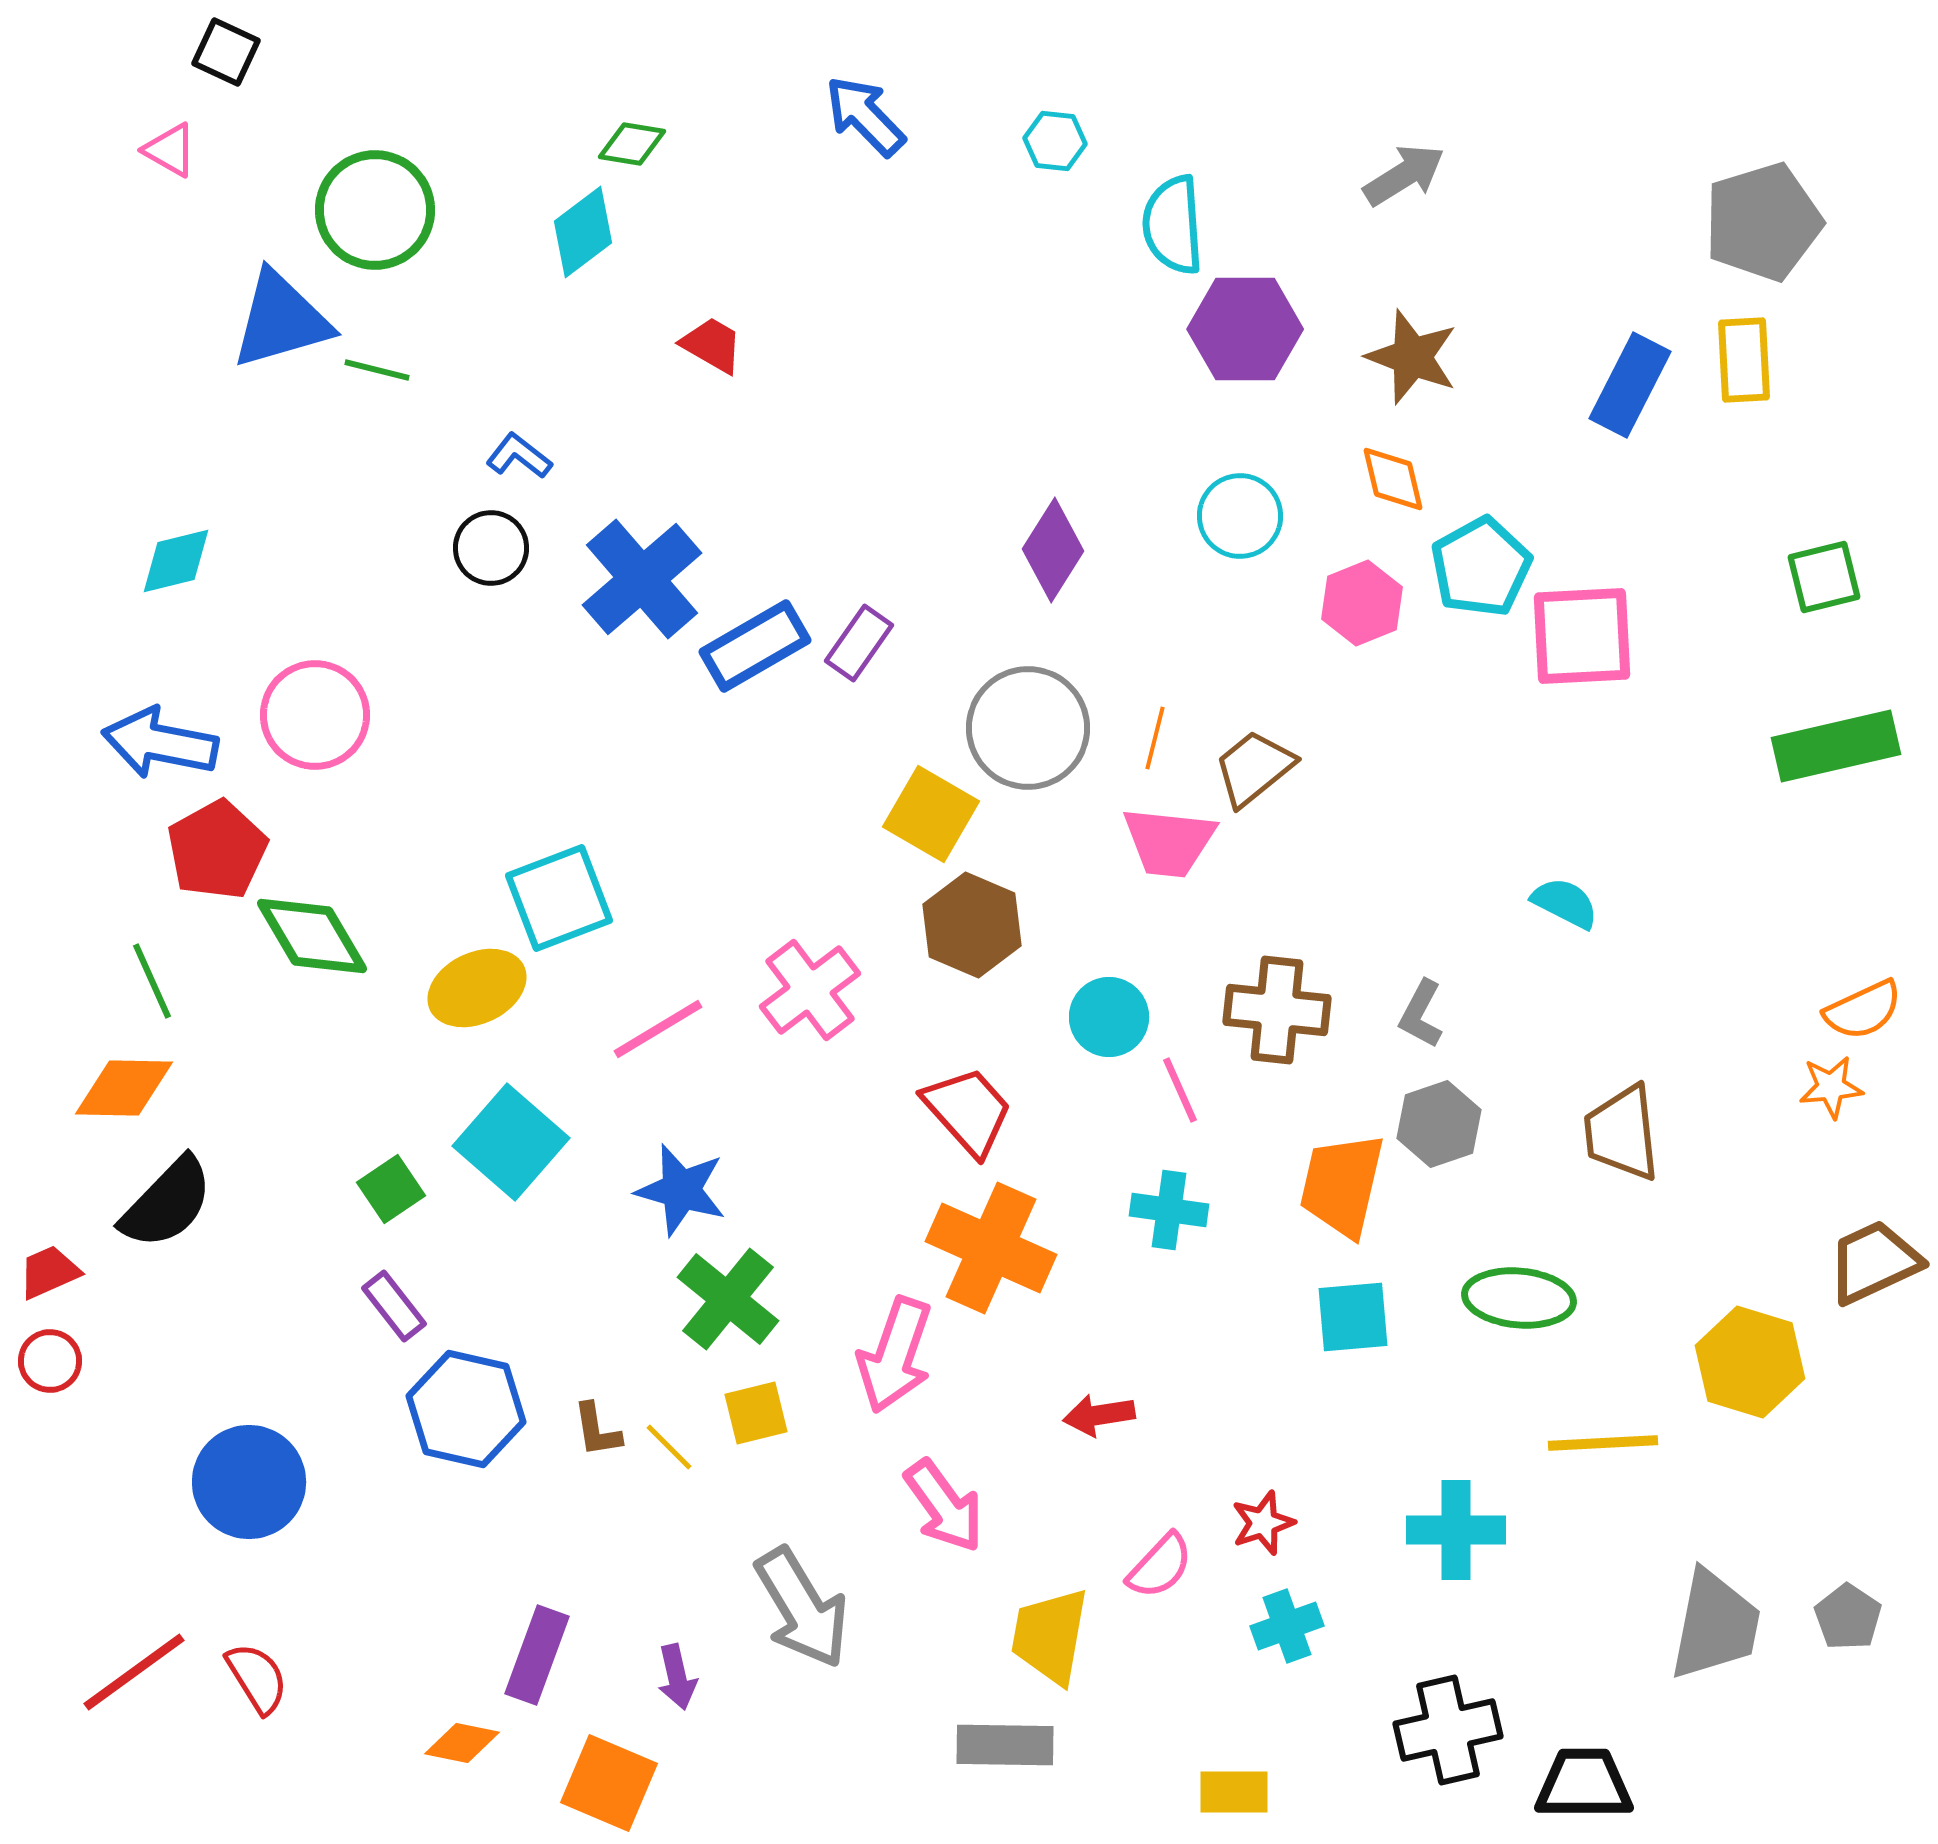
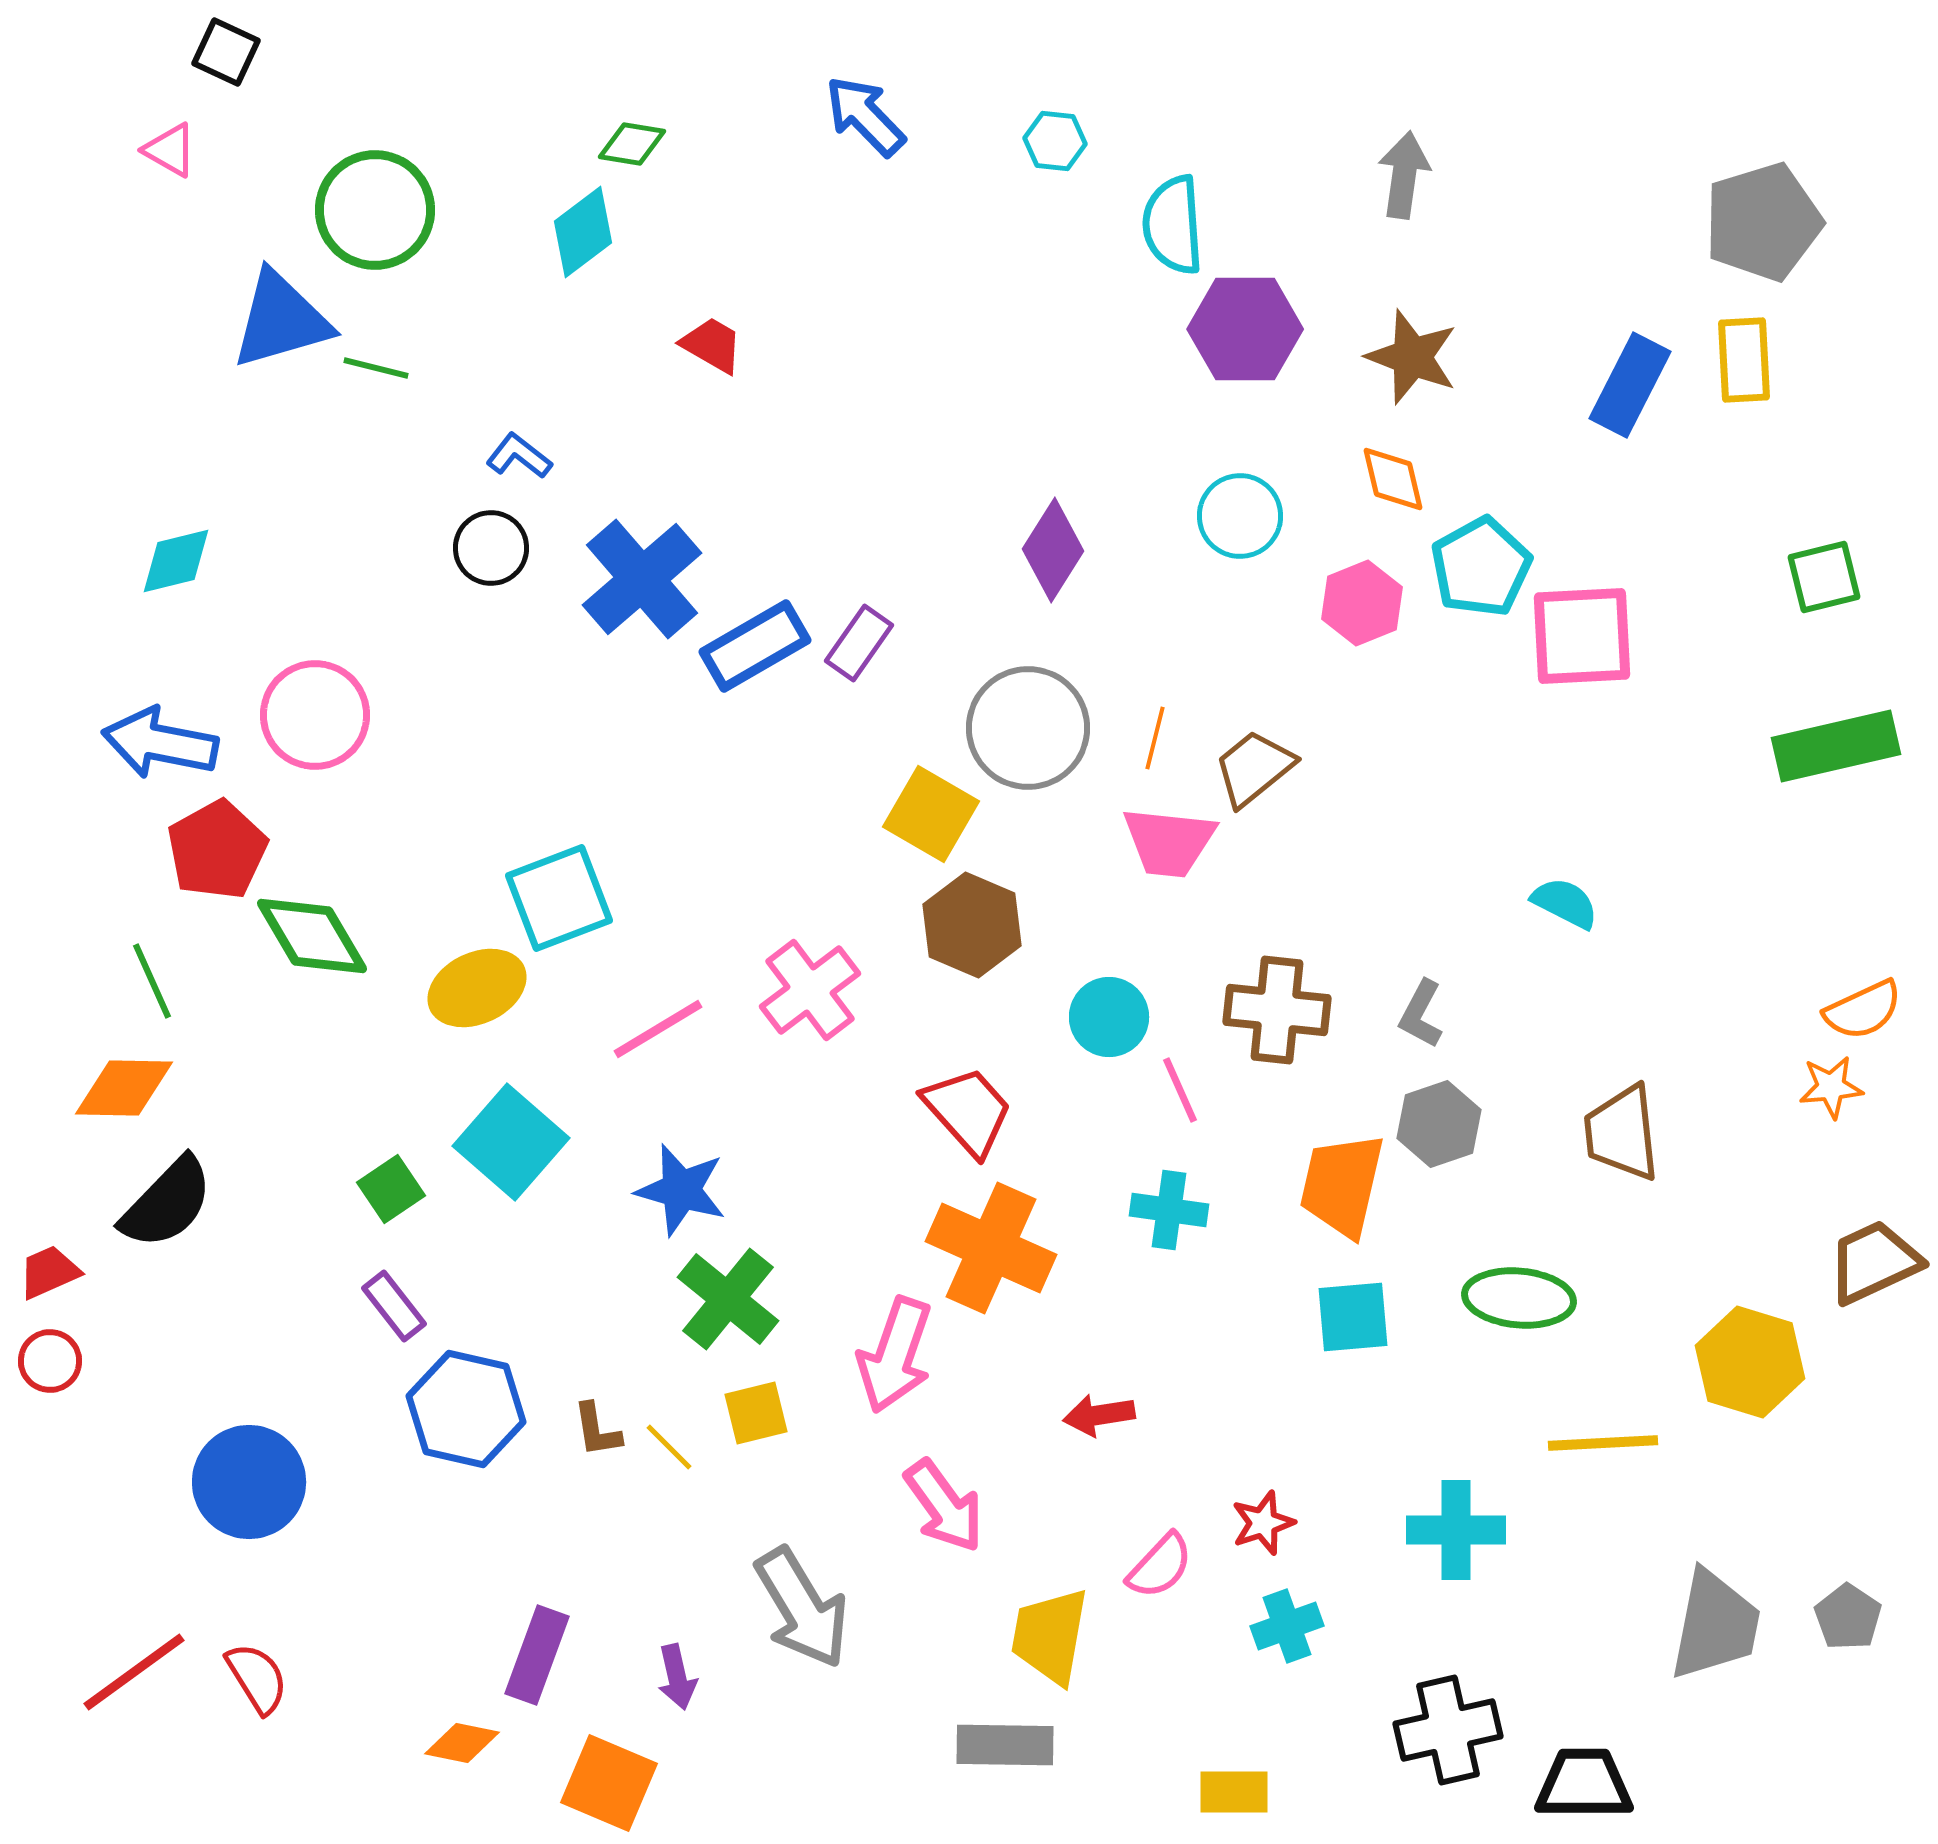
gray arrow at (1404, 175): rotated 50 degrees counterclockwise
green line at (377, 370): moved 1 px left, 2 px up
